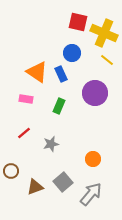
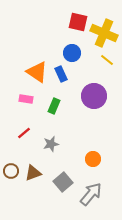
purple circle: moved 1 px left, 3 px down
green rectangle: moved 5 px left
brown triangle: moved 2 px left, 14 px up
